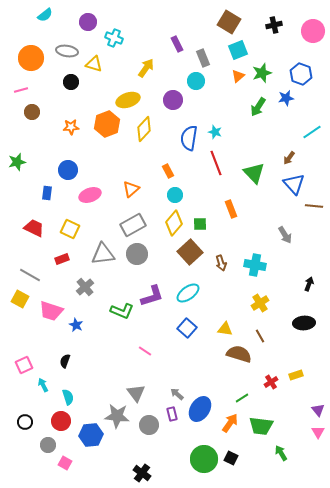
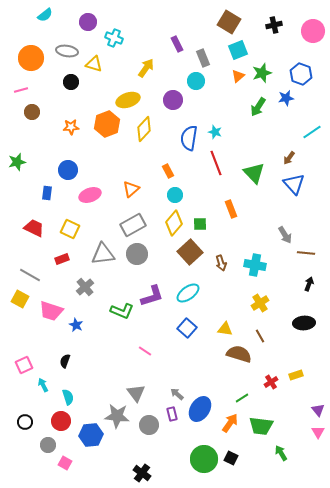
brown line at (314, 206): moved 8 px left, 47 px down
